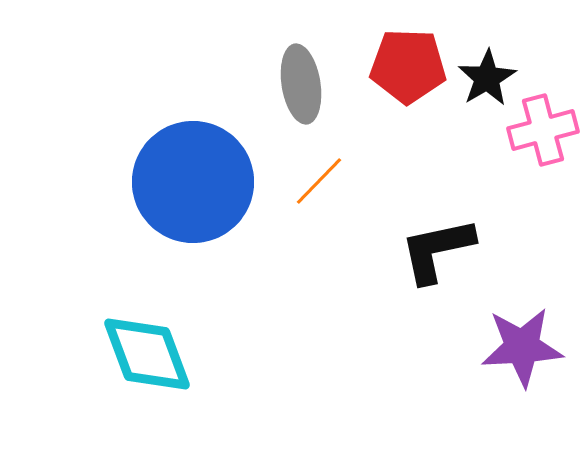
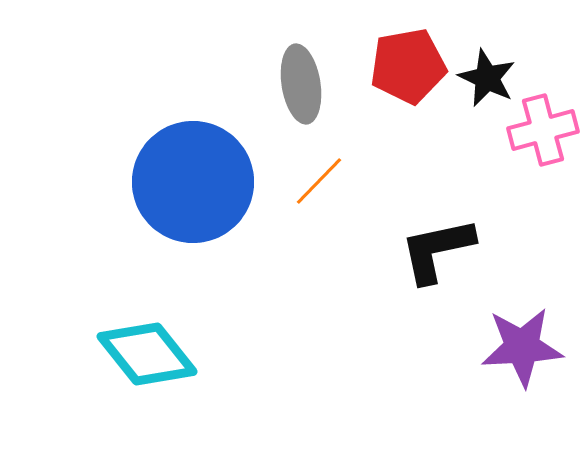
red pentagon: rotated 12 degrees counterclockwise
black star: rotated 16 degrees counterclockwise
cyan diamond: rotated 18 degrees counterclockwise
